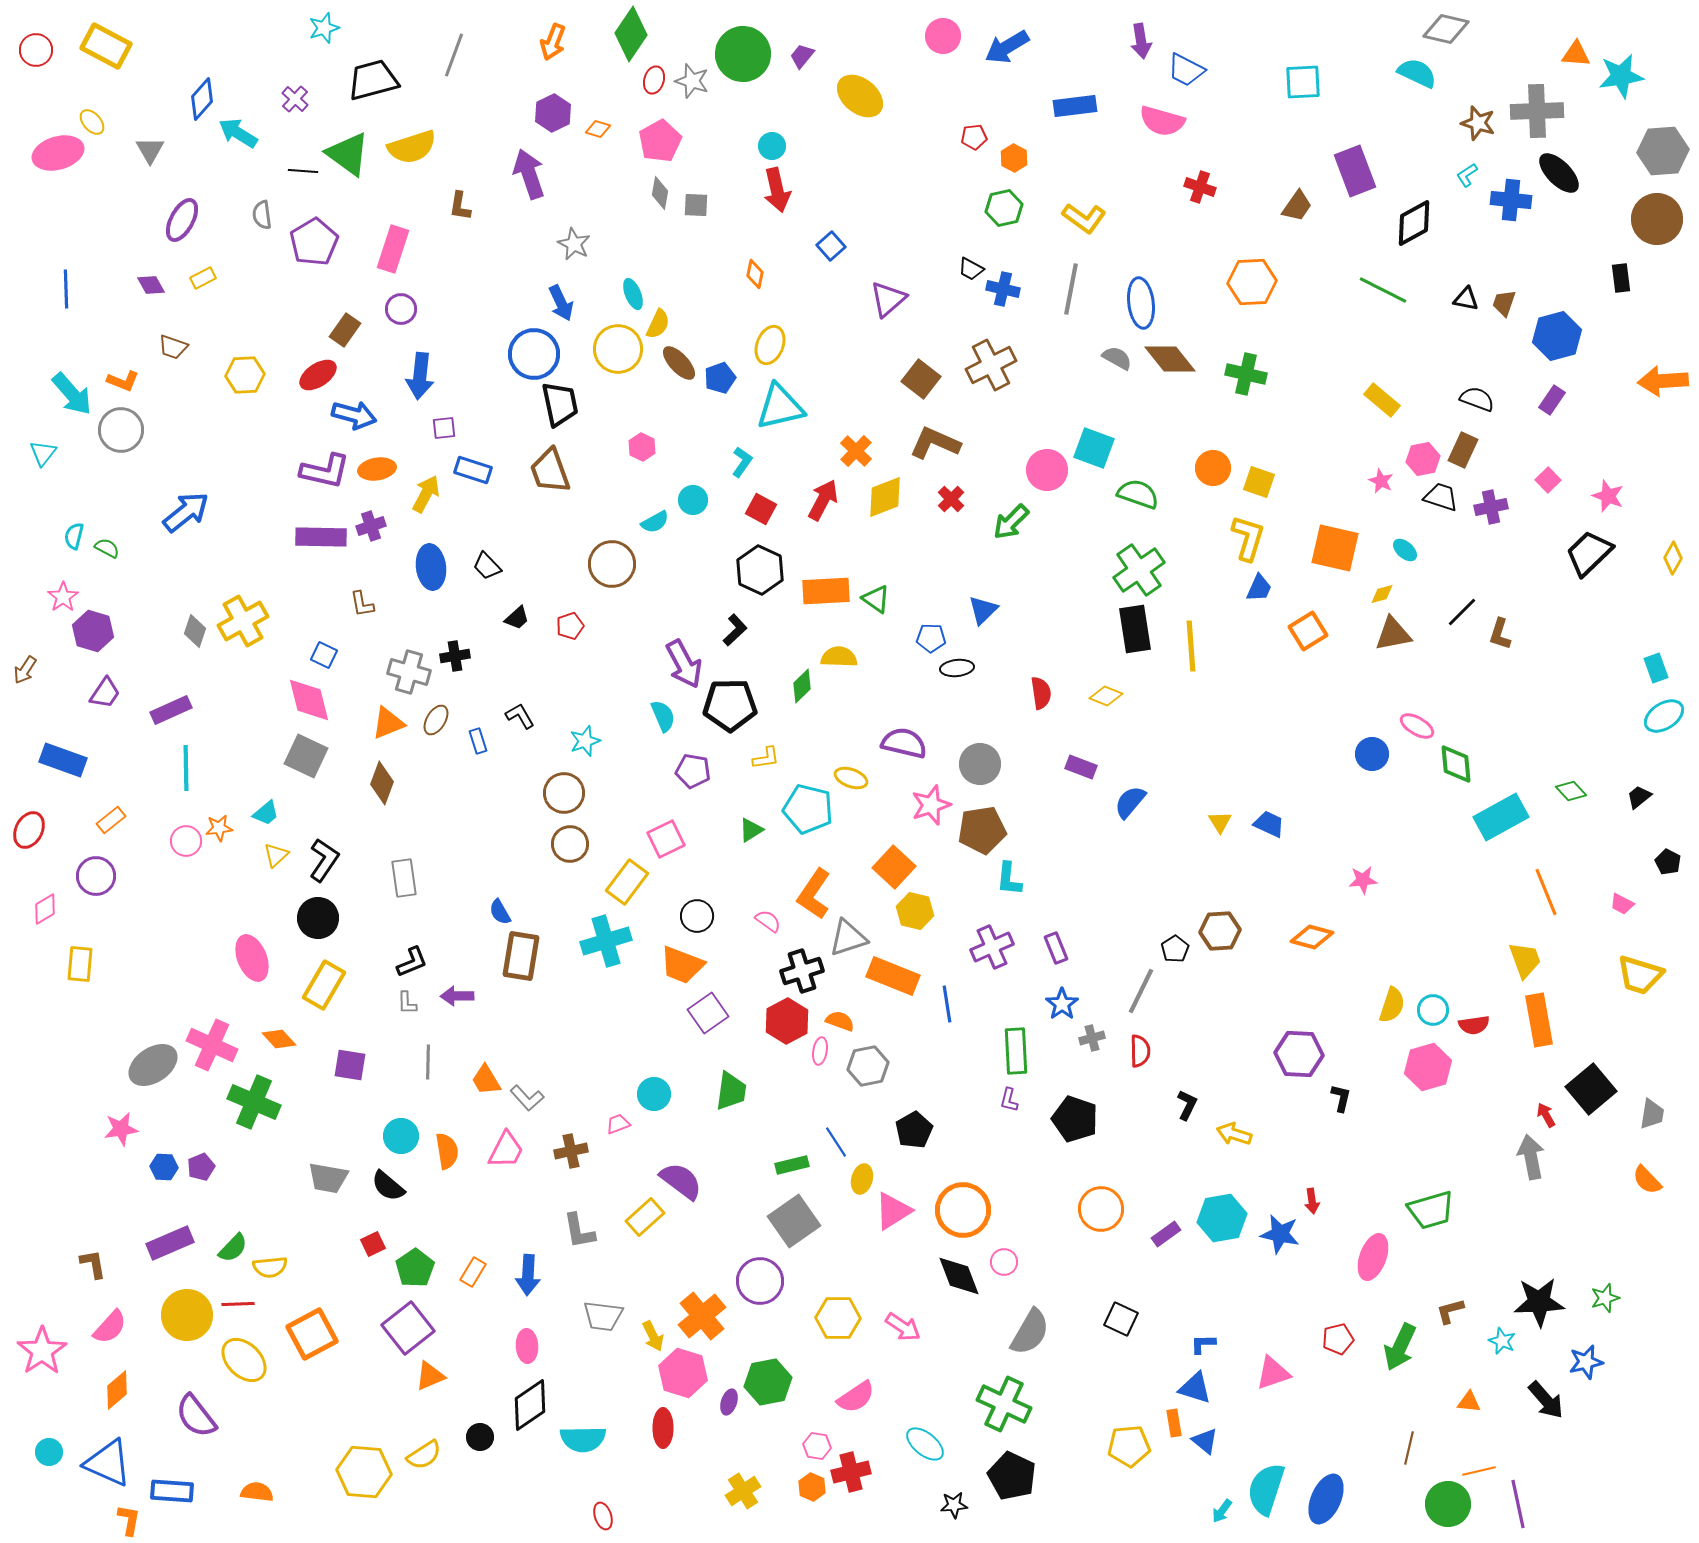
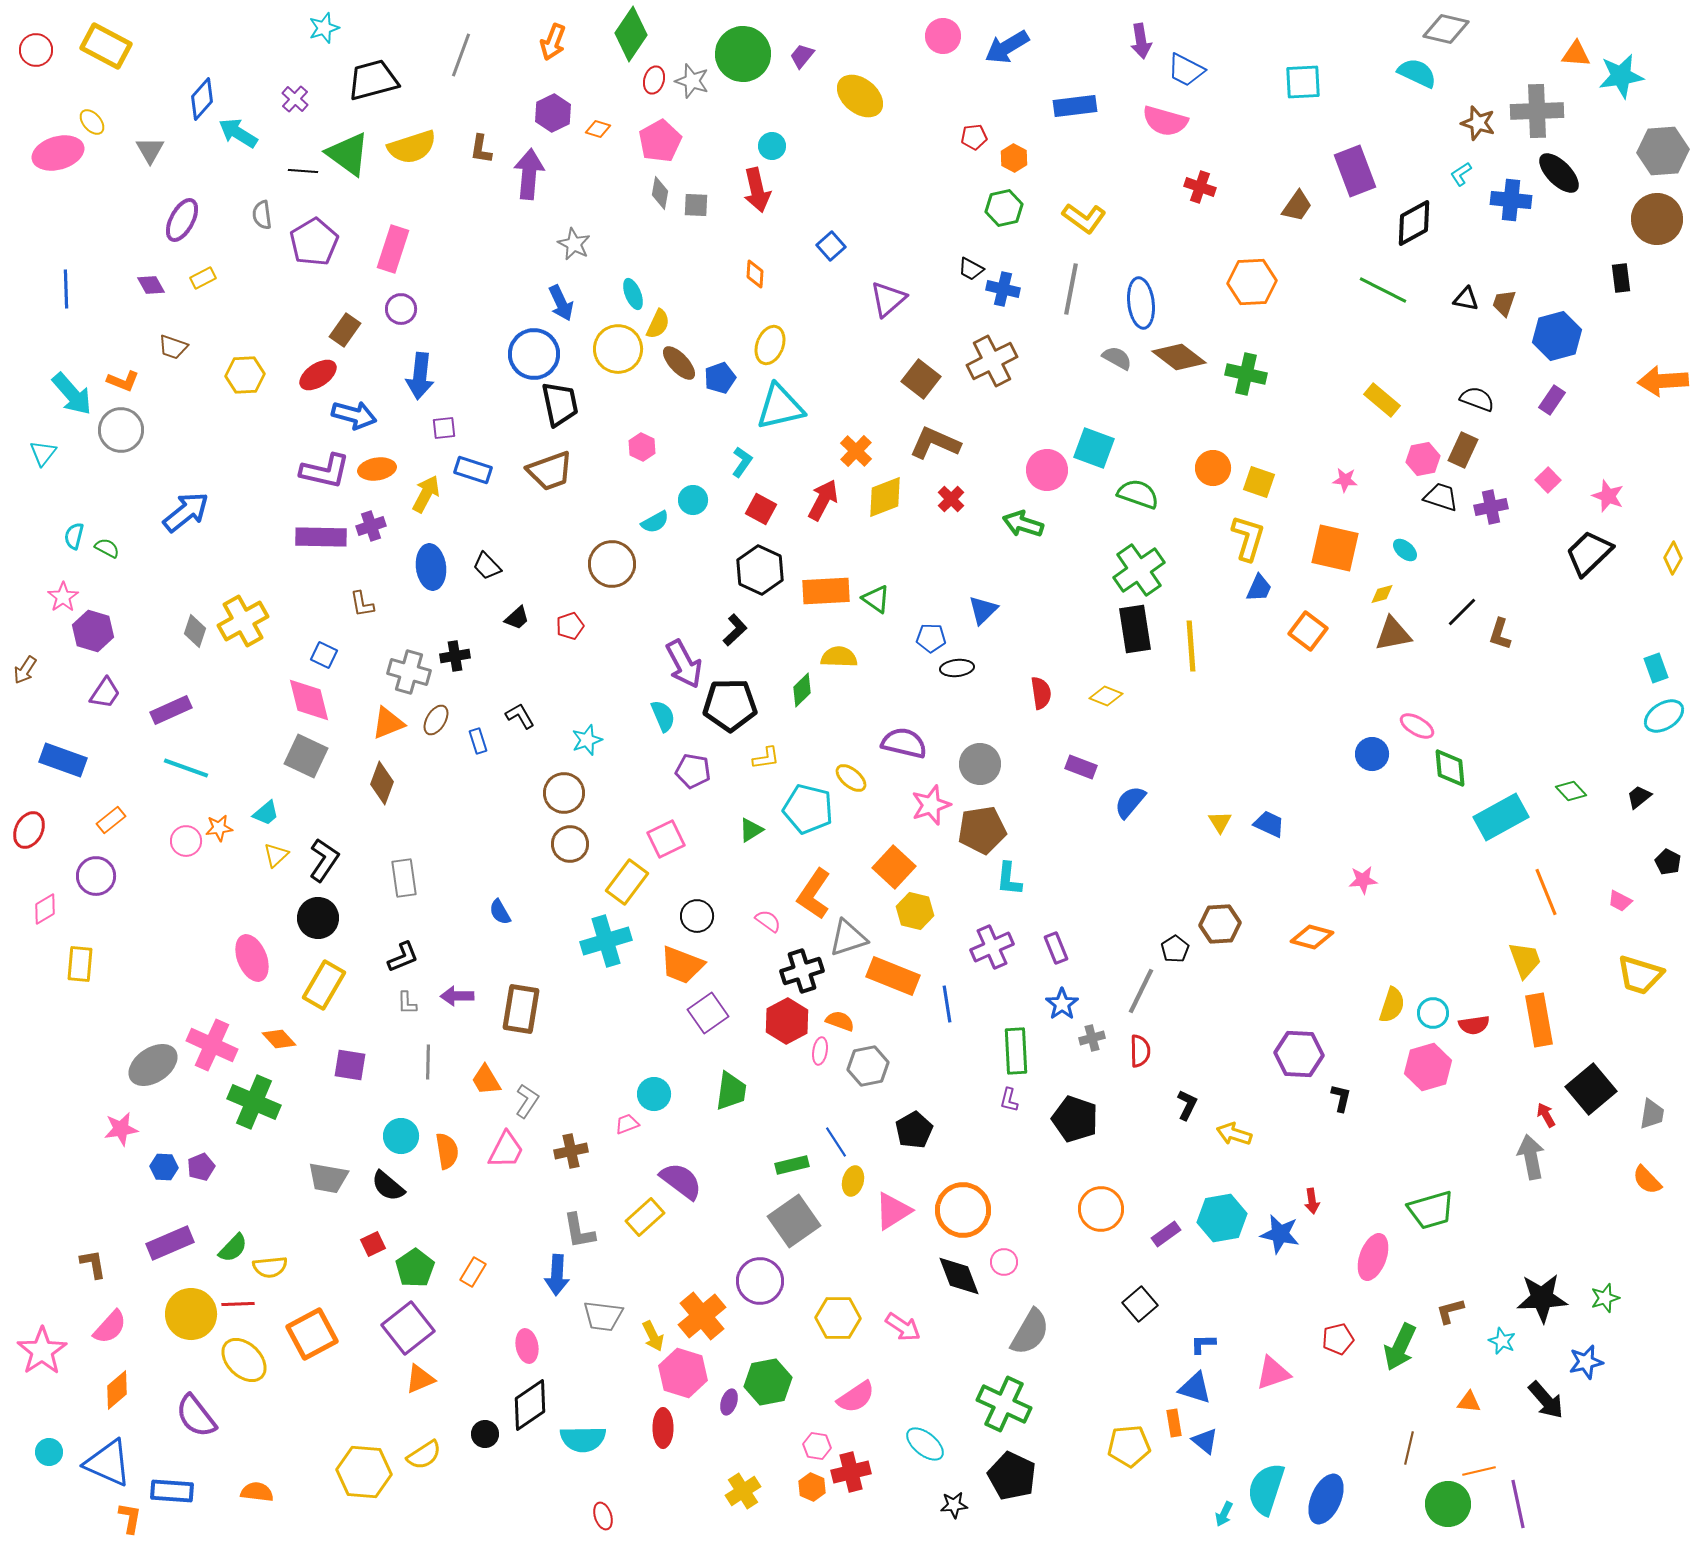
gray line at (454, 55): moved 7 px right
pink semicircle at (1162, 121): moved 3 px right
purple arrow at (529, 174): rotated 24 degrees clockwise
cyan L-shape at (1467, 175): moved 6 px left, 1 px up
red arrow at (777, 190): moved 20 px left
brown L-shape at (460, 206): moved 21 px right, 57 px up
orange diamond at (755, 274): rotated 8 degrees counterclockwise
brown diamond at (1170, 359): moved 9 px right, 2 px up; rotated 14 degrees counterclockwise
brown cross at (991, 365): moved 1 px right, 4 px up
brown trapezoid at (550, 471): rotated 90 degrees counterclockwise
pink star at (1381, 481): moved 36 px left, 1 px up; rotated 20 degrees counterclockwise
green arrow at (1011, 522): moved 12 px right, 2 px down; rotated 63 degrees clockwise
orange square at (1308, 631): rotated 21 degrees counterclockwise
green diamond at (802, 686): moved 4 px down
cyan star at (585, 741): moved 2 px right, 1 px up
green diamond at (1456, 764): moved 6 px left, 4 px down
cyan line at (186, 768): rotated 69 degrees counterclockwise
yellow ellipse at (851, 778): rotated 20 degrees clockwise
pink trapezoid at (1622, 904): moved 2 px left, 3 px up
brown hexagon at (1220, 931): moved 7 px up
brown rectangle at (521, 956): moved 53 px down
black L-shape at (412, 962): moved 9 px left, 5 px up
cyan circle at (1433, 1010): moved 3 px down
gray L-shape at (527, 1098): moved 3 px down; rotated 104 degrees counterclockwise
pink trapezoid at (618, 1124): moved 9 px right
yellow ellipse at (862, 1179): moved 9 px left, 2 px down
blue arrow at (528, 1275): moved 29 px right
black star at (1539, 1302): moved 3 px right, 4 px up
yellow circle at (187, 1315): moved 4 px right, 1 px up
black square at (1121, 1319): moved 19 px right, 15 px up; rotated 24 degrees clockwise
pink ellipse at (527, 1346): rotated 8 degrees counterclockwise
orange triangle at (430, 1376): moved 10 px left, 3 px down
black circle at (480, 1437): moved 5 px right, 3 px up
cyan arrow at (1222, 1511): moved 2 px right, 3 px down; rotated 10 degrees counterclockwise
orange L-shape at (129, 1520): moved 1 px right, 2 px up
